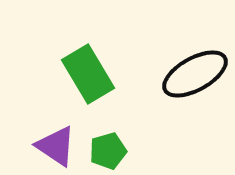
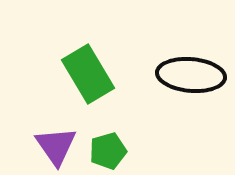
black ellipse: moved 4 px left, 1 px down; rotated 34 degrees clockwise
purple triangle: rotated 21 degrees clockwise
